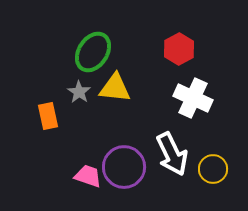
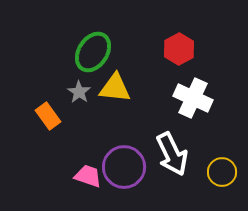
orange rectangle: rotated 24 degrees counterclockwise
yellow circle: moved 9 px right, 3 px down
